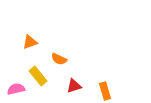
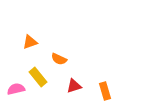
yellow rectangle: moved 1 px down
